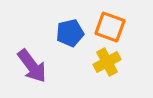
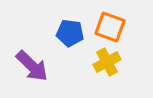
blue pentagon: rotated 20 degrees clockwise
purple arrow: rotated 9 degrees counterclockwise
